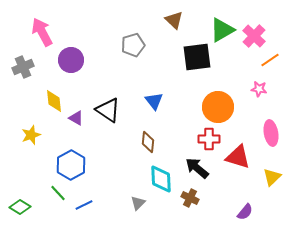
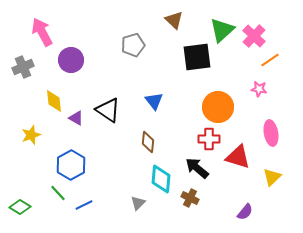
green triangle: rotated 12 degrees counterclockwise
cyan diamond: rotated 8 degrees clockwise
